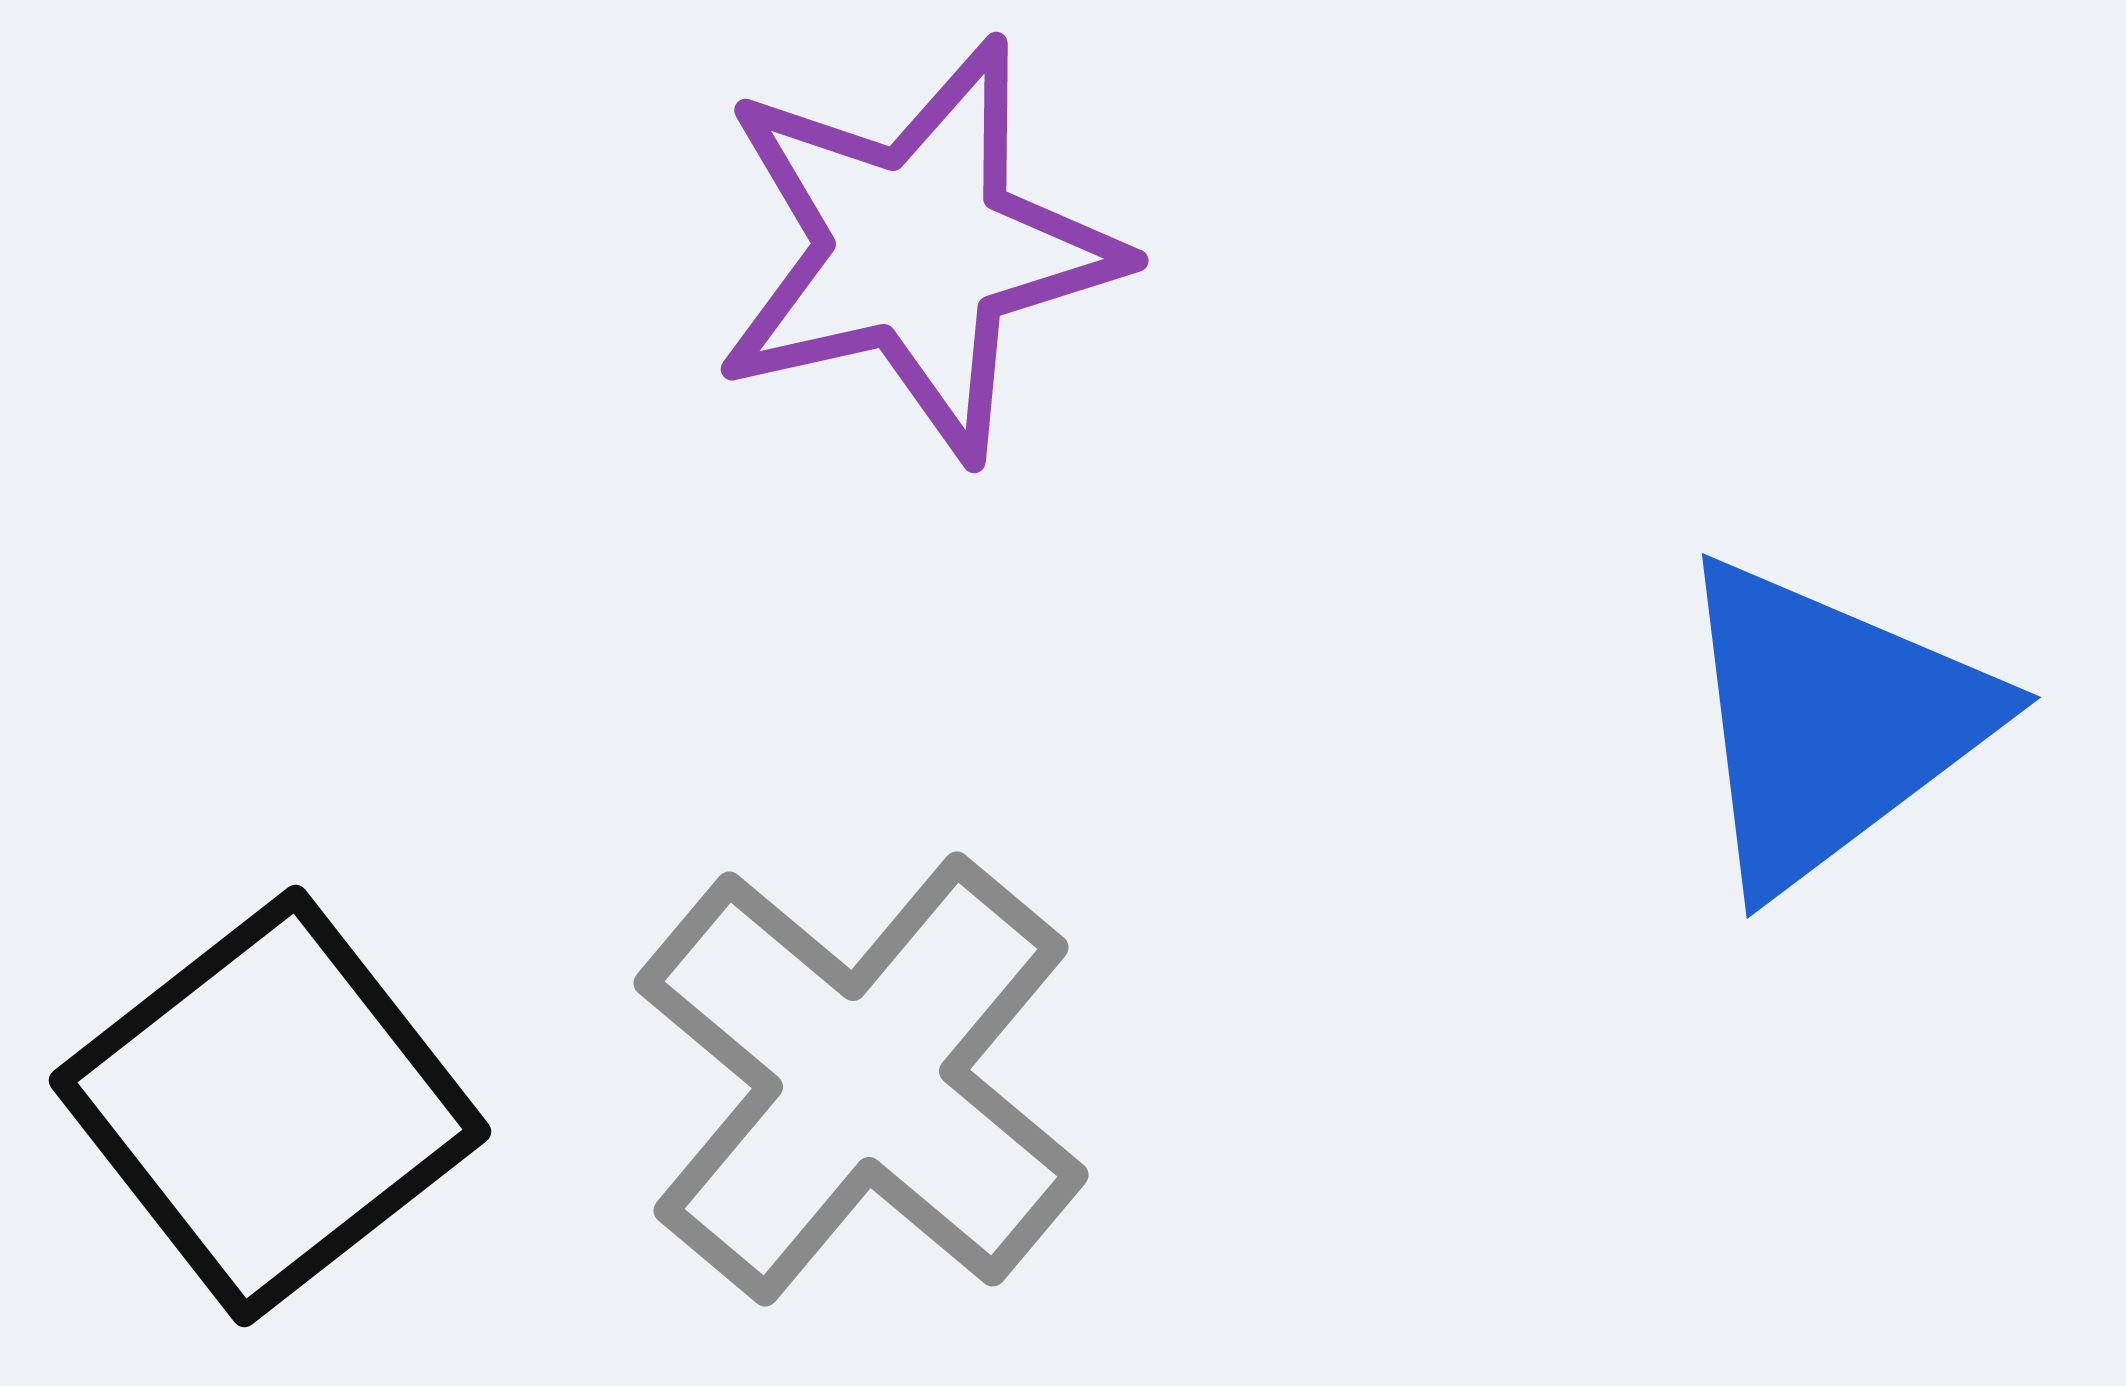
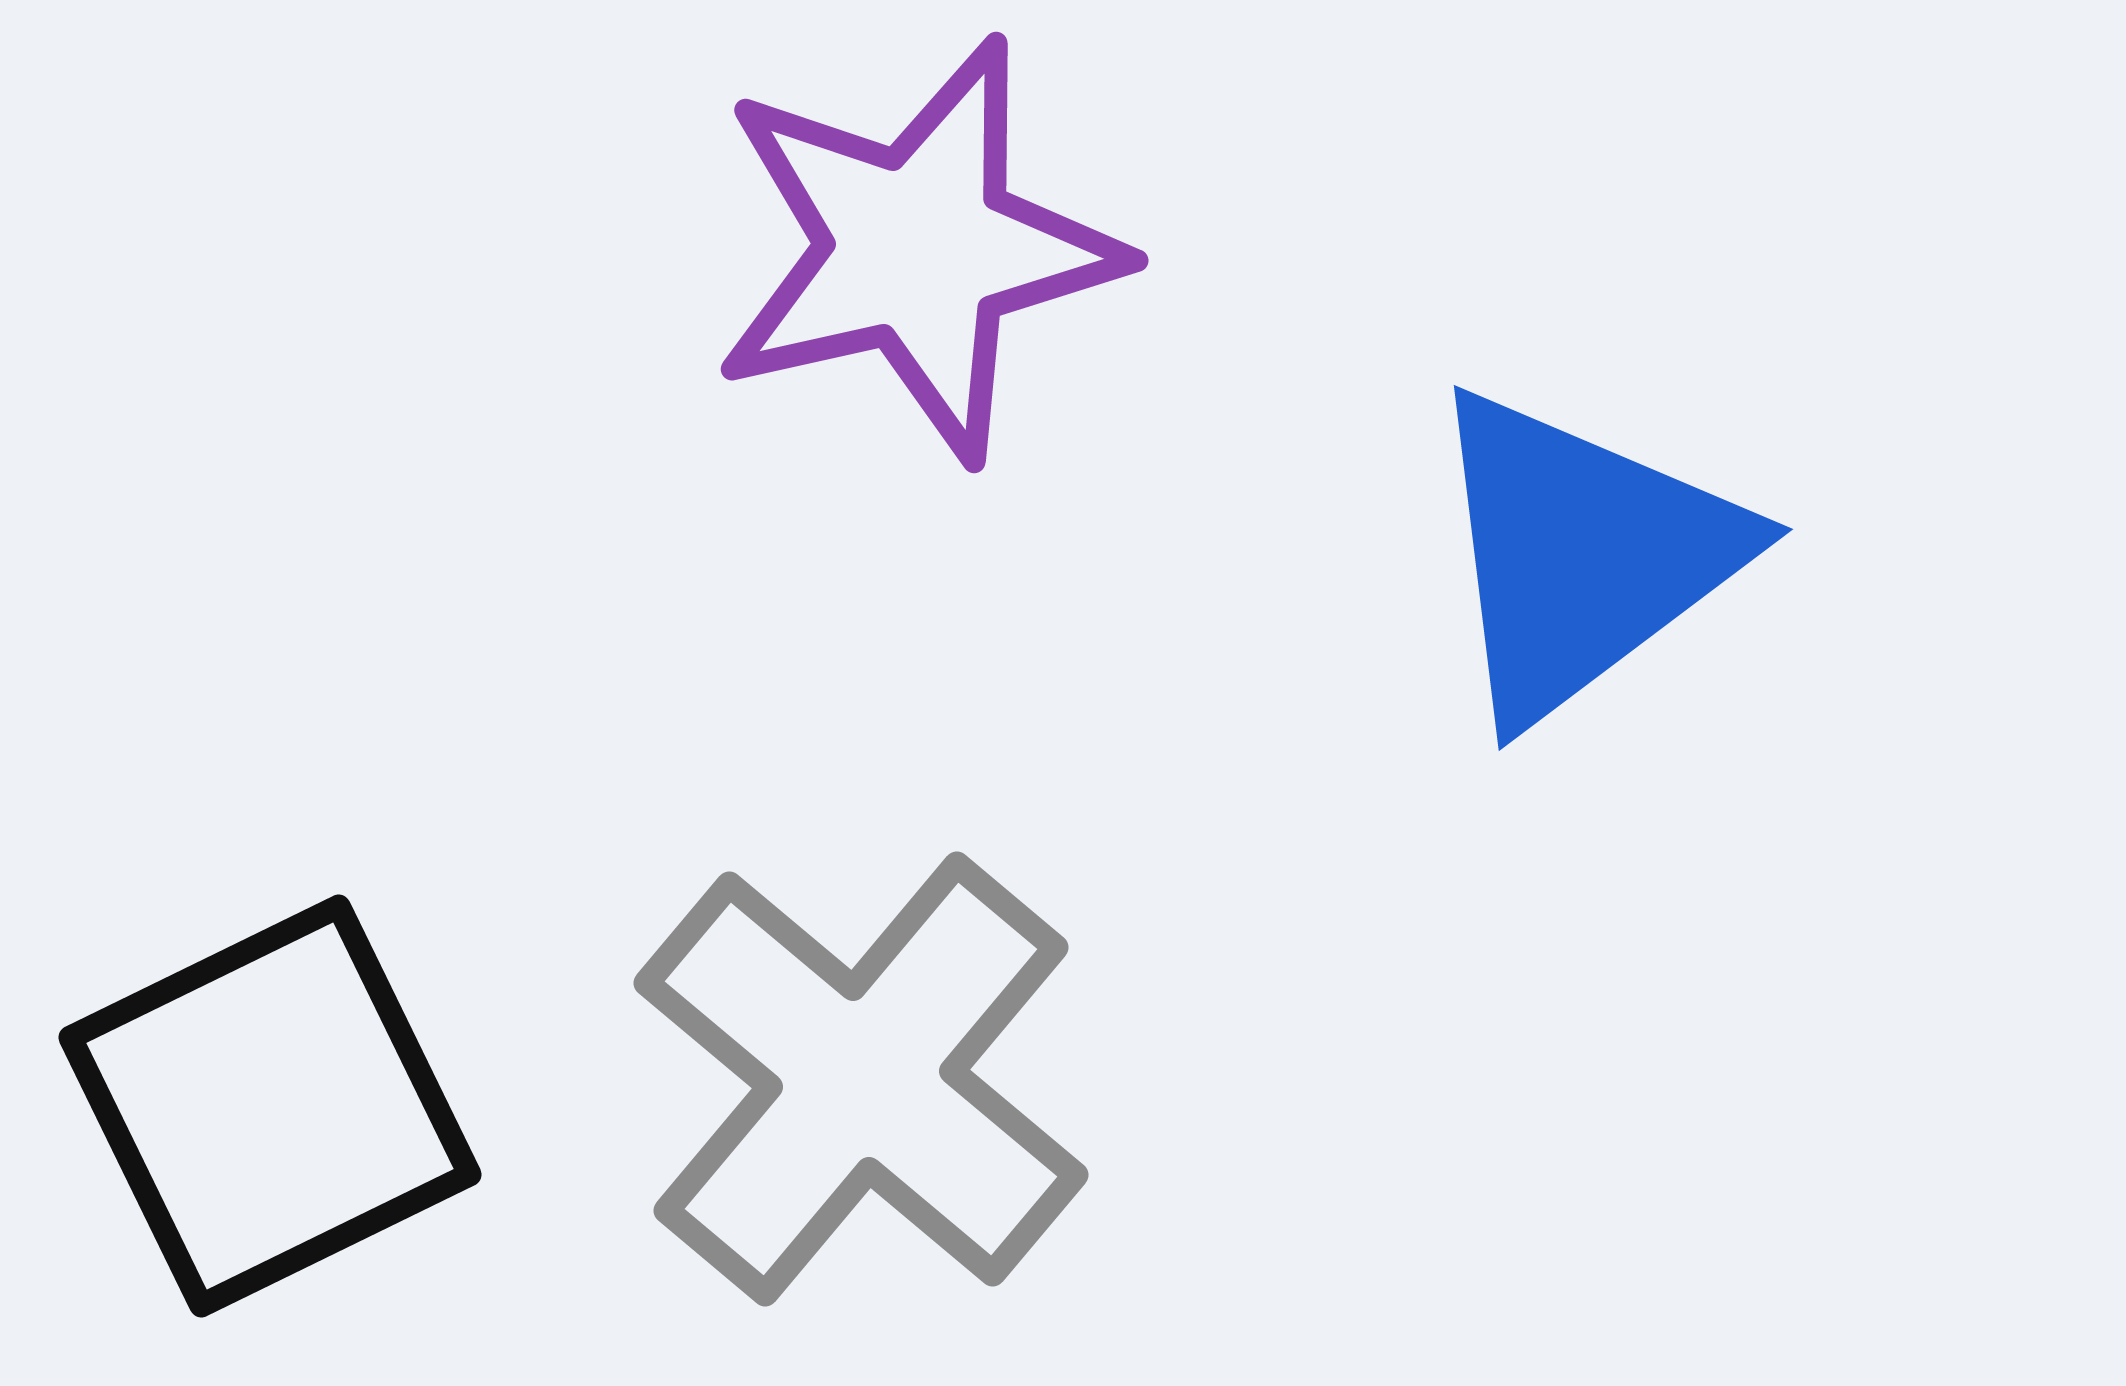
blue triangle: moved 248 px left, 168 px up
black square: rotated 12 degrees clockwise
